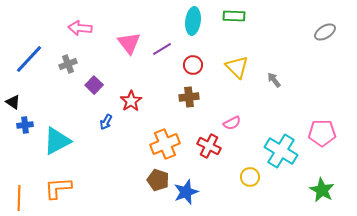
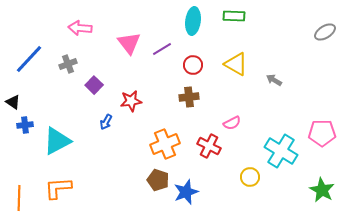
yellow triangle: moved 1 px left, 3 px up; rotated 15 degrees counterclockwise
gray arrow: rotated 21 degrees counterclockwise
red star: rotated 25 degrees clockwise
